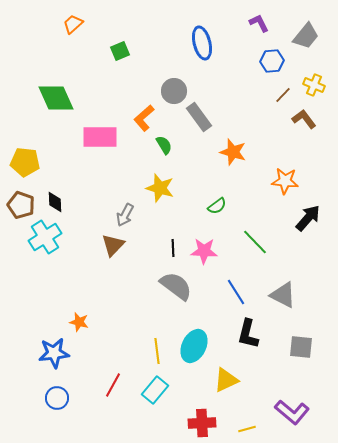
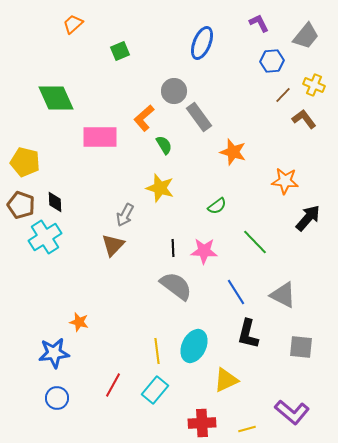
blue ellipse at (202, 43): rotated 36 degrees clockwise
yellow pentagon at (25, 162): rotated 8 degrees clockwise
